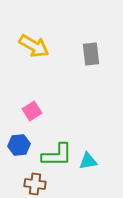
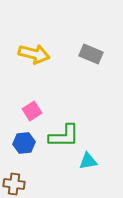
yellow arrow: moved 8 px down; rotated 16 degrees counterclockwise
gray rectangle: rotated 60 degrees counterclockwise
blue hexagon: moved 5 px right, 2 px up
green L-shape: moved 7 px right, 19 px up
brown cross: moved 21 px left
